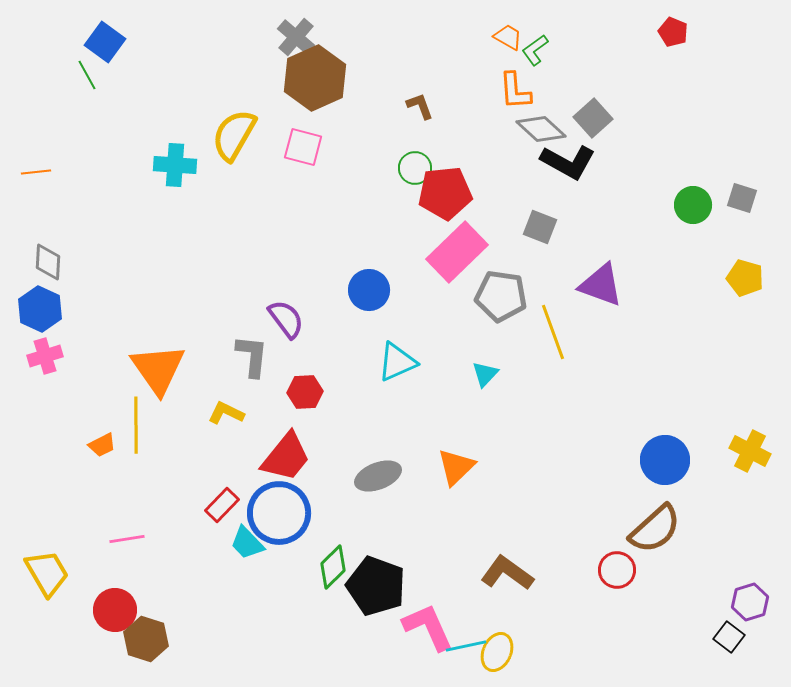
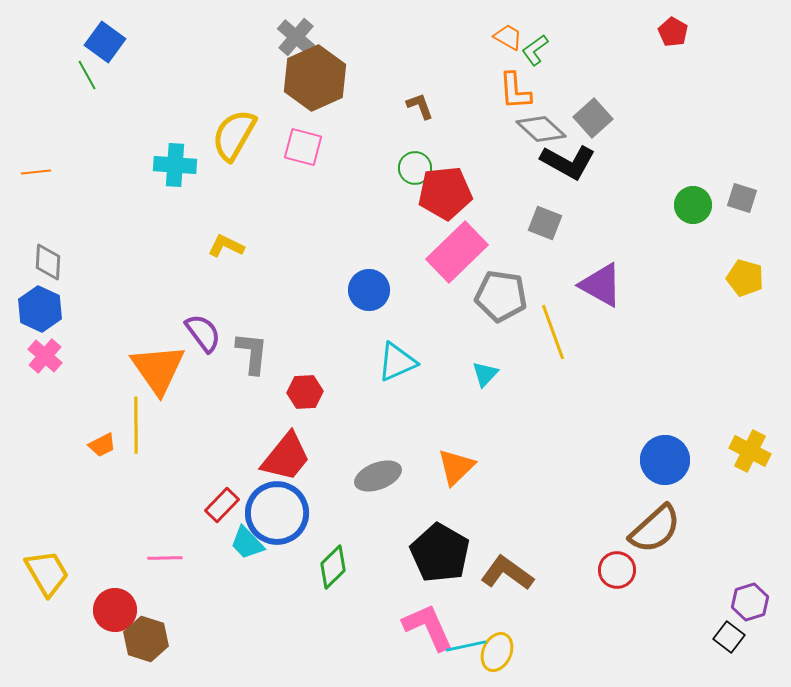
red pentagon at (673, 32): rotated 8 degrees clockwise
gray square at (540, 227): moved 5 px right, 4 px up
purple triangle at (601, 285): rotated 9 degrees clockwise
purple semicircle at (286, 319): moved 83 px left, 14 px down
pink cross at (45, 356): rotated 32 degrees counterclockwise
gray L-shape at (252, 356): moved 3 px up
yellow L-shape at (226, 413): moved 167 px up
blue circle at (279, 513): moved 2 px left
pink line at (127, 539): moved 38 px right, 19 px down; rotated 8 degrees clockwise
black pentagon at (376, 586): moved 64 px right, 33 px up; rotated 10 degrees clockwise
